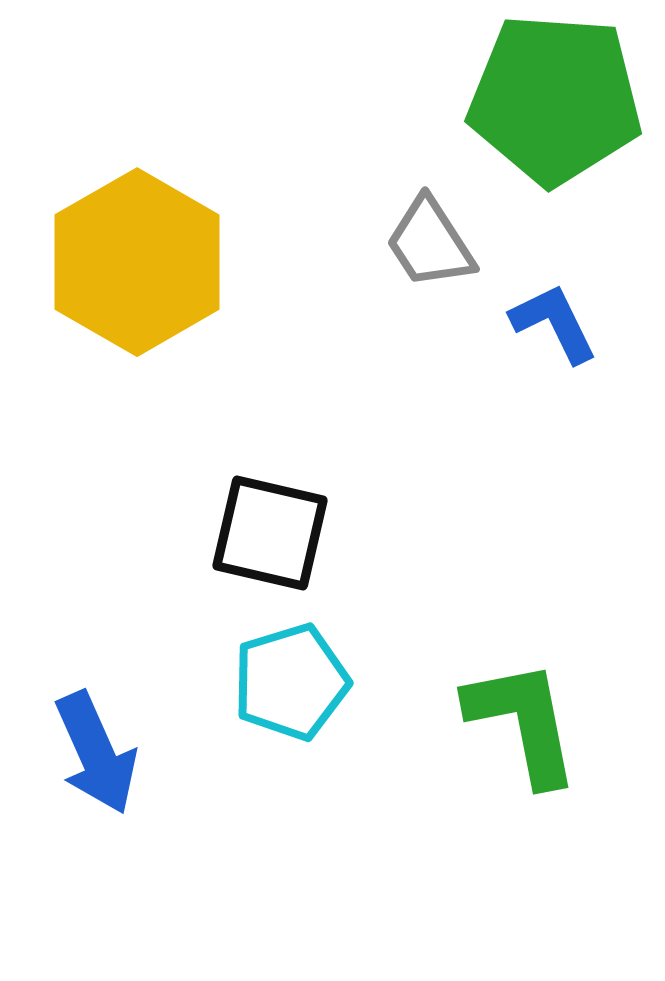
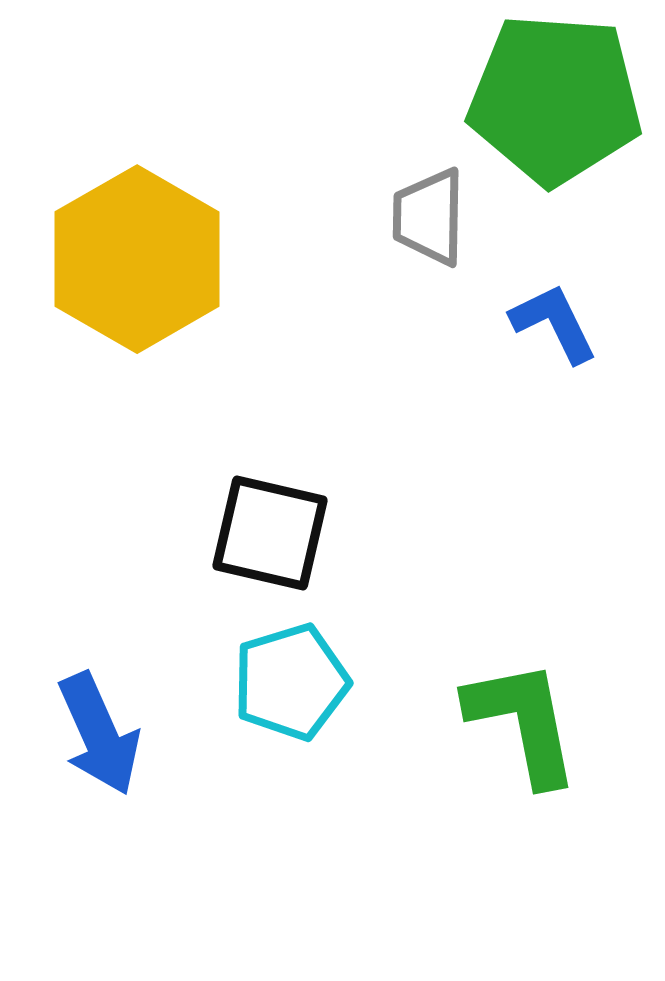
gray trapezoid: moved 1 px left, 26 px up; rotated 34 degrees clockwise
yellow hexagon: moved 3 px up
blue arrow: moved 3 px right, 19 px up
